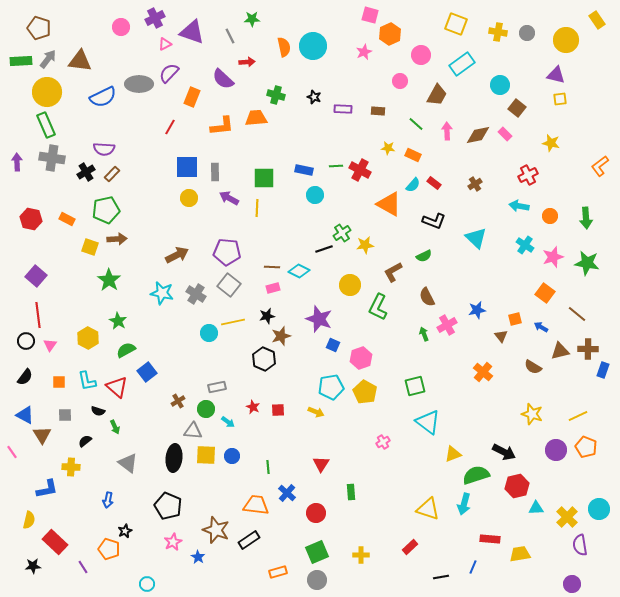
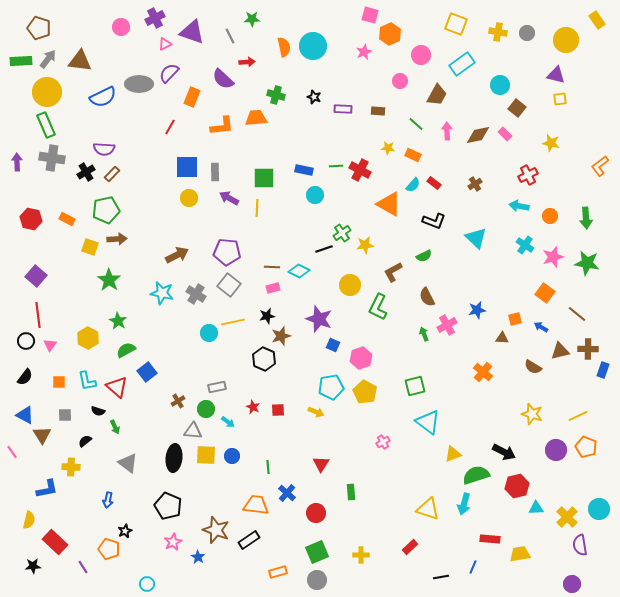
brown triangle at (501, 336): moved 1 px right, 2 px down; rotated 48 degrees counterclockwise
